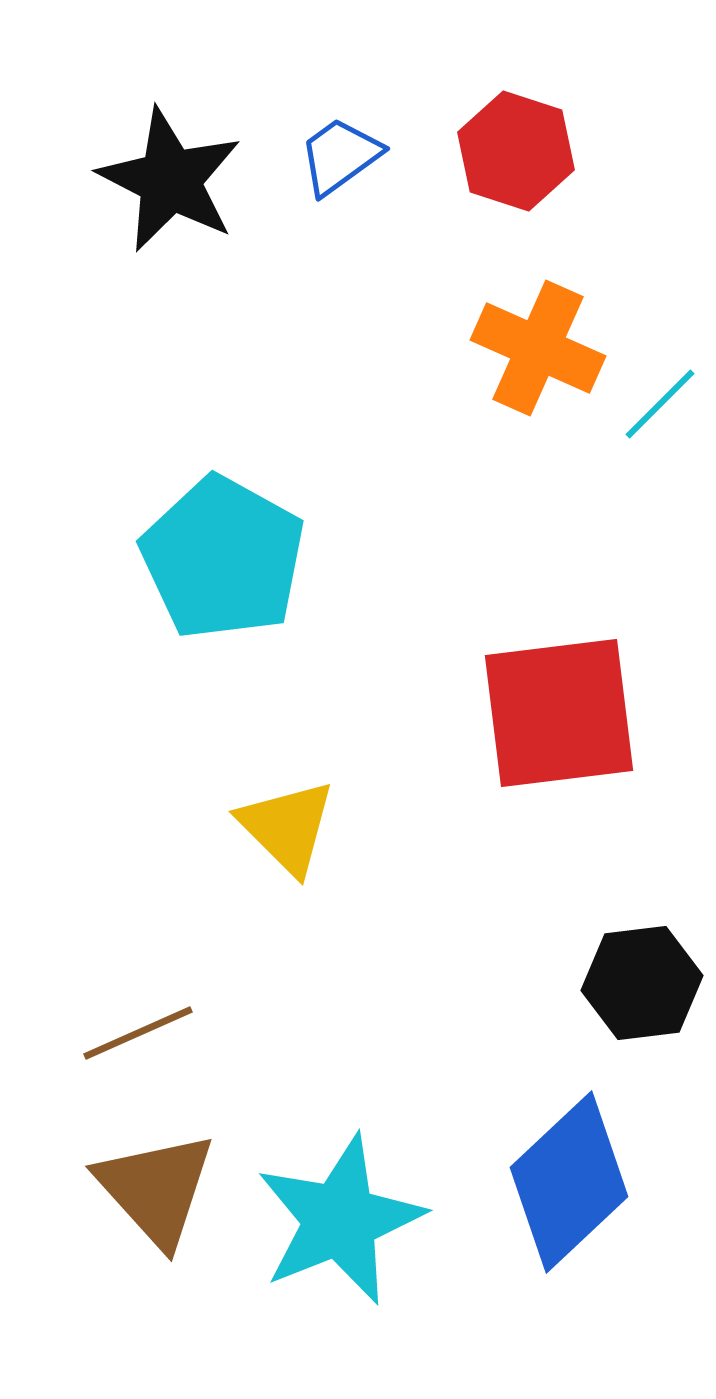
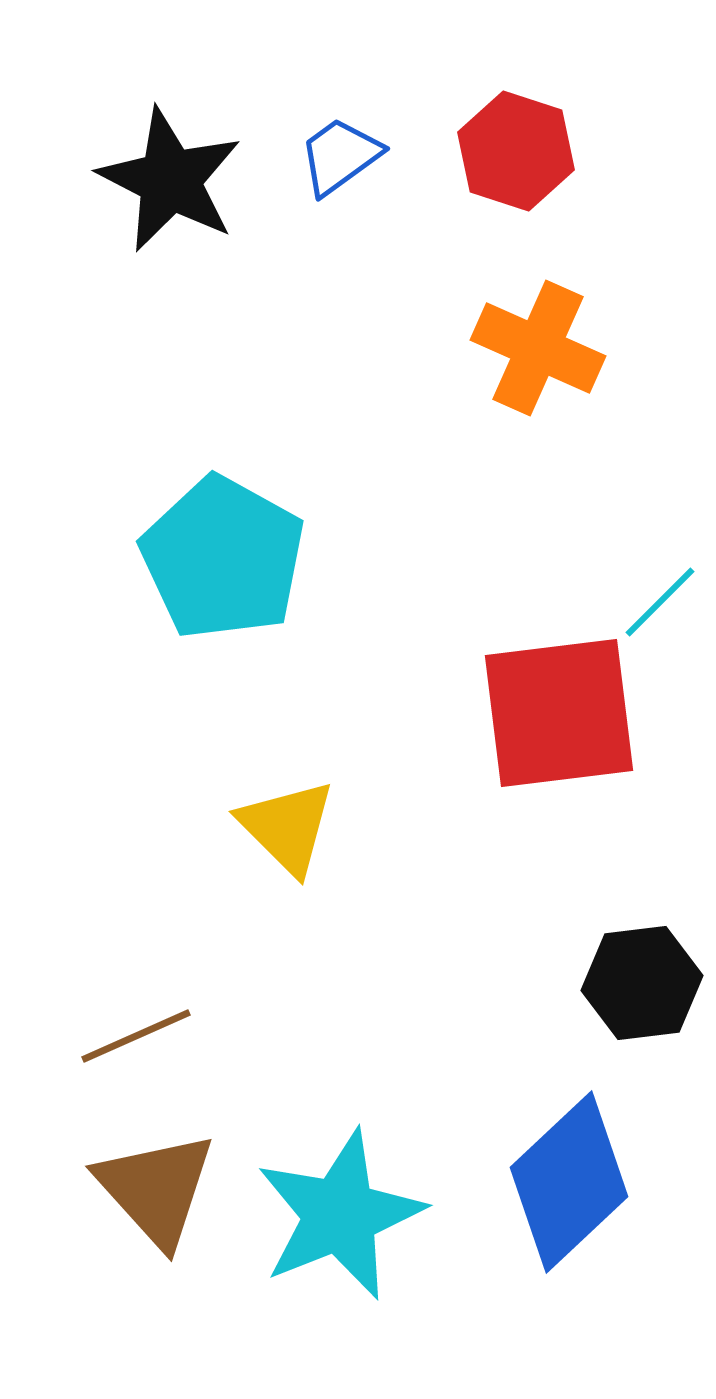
cyan line: moved 198 px down
brown line: moved 2 px left, 3 px down
cyan star: moved 5 px up
